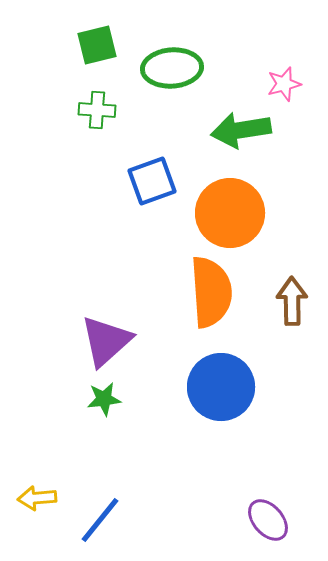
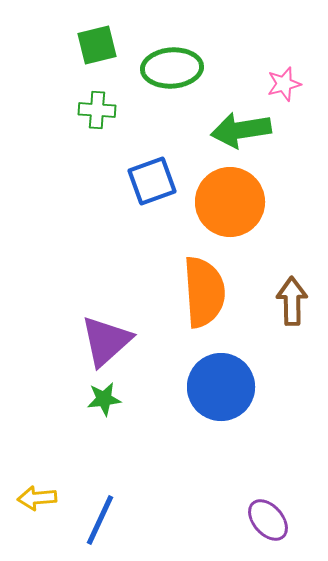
orange circle: moved 11 px up
orange semicircle: moved 7 px left
blue line: rotated 14 degrees counterclockwise
